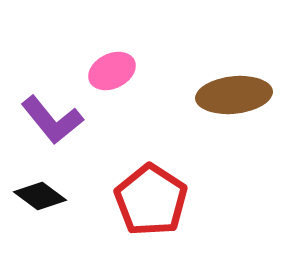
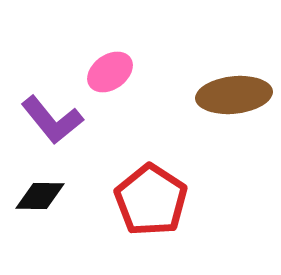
pink ellipse: moved 2 px left, 1 px down; rotated 9 degrees counterclockwise
black diamond: rotated 36 degrees counterclockwise
